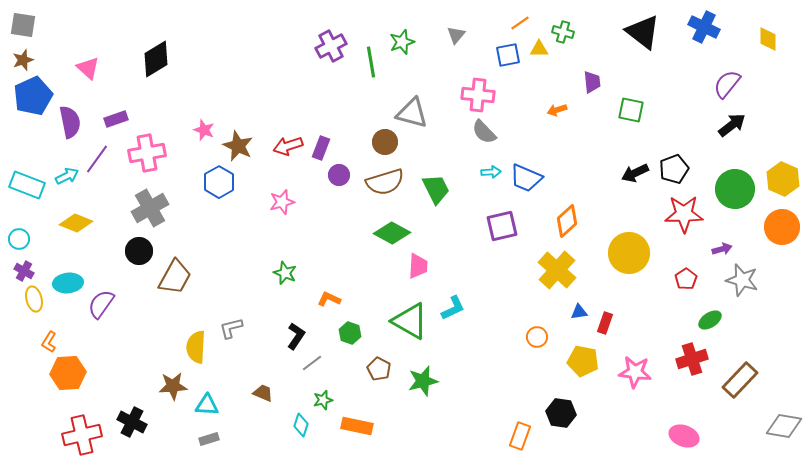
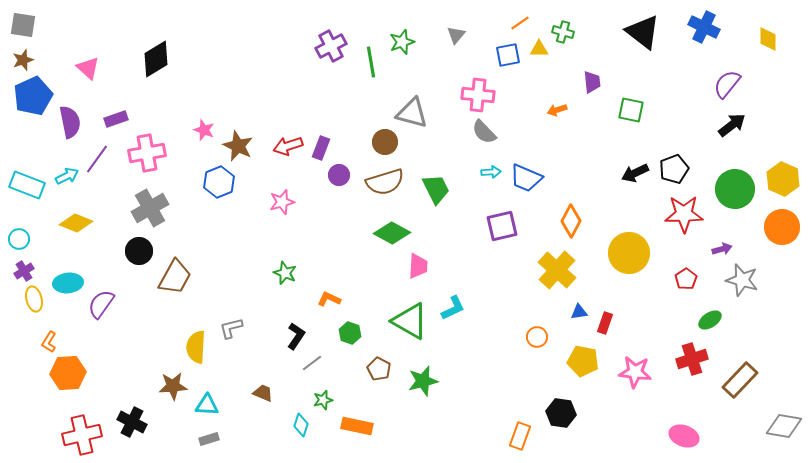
blue hexagon at (219, 182): rotated 8 degrees clockwise
orange diamond at (567, 221): moved 4 px right; rotated 20 degrees counterclockwise
purple cross at (24, 271): rotated 30 degrees clockwise
